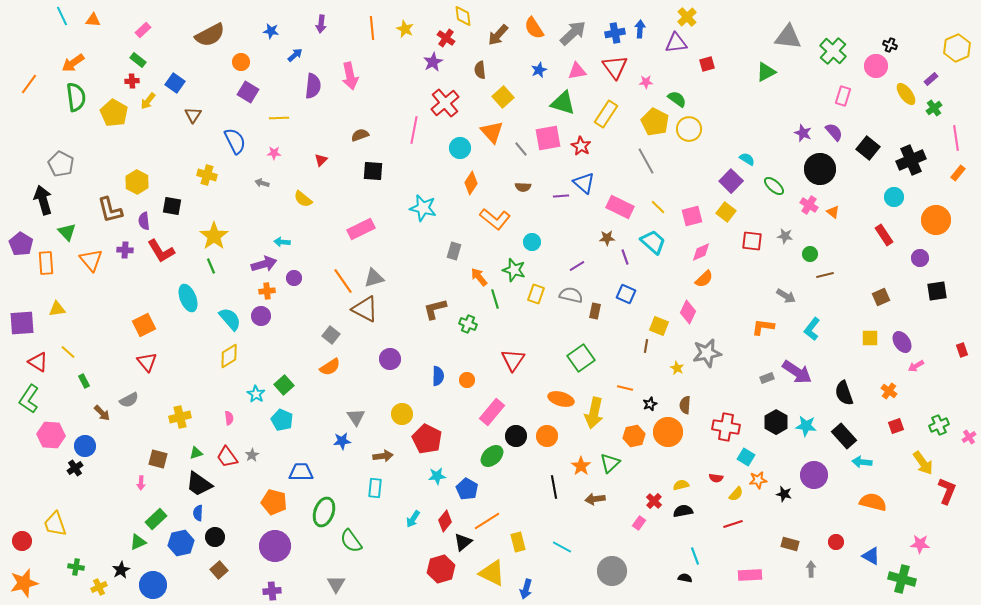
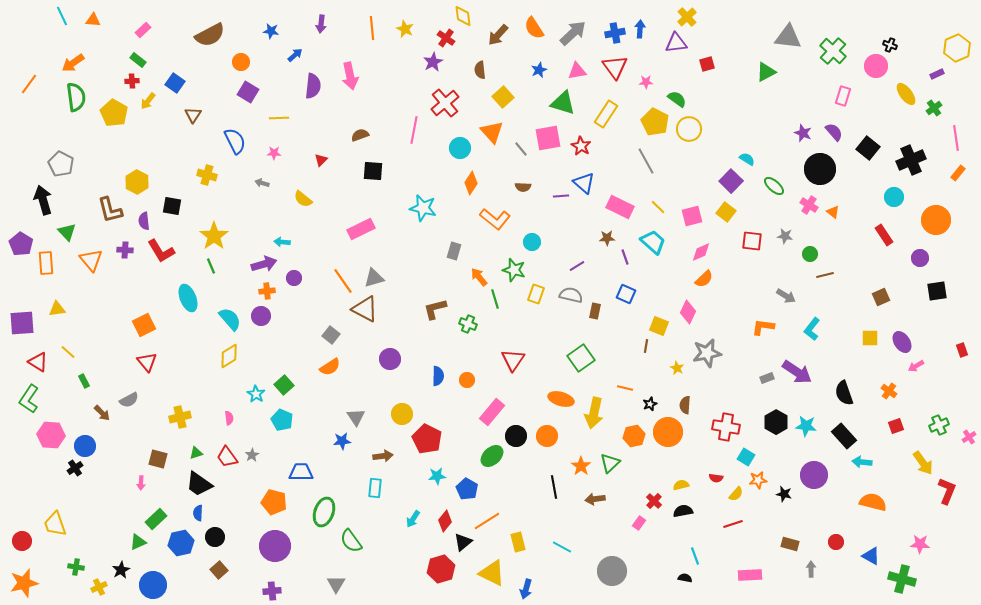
purple rectangle at (931, 79): moved 6 px right, 5 px up; rotated 16 degrees clockwise
